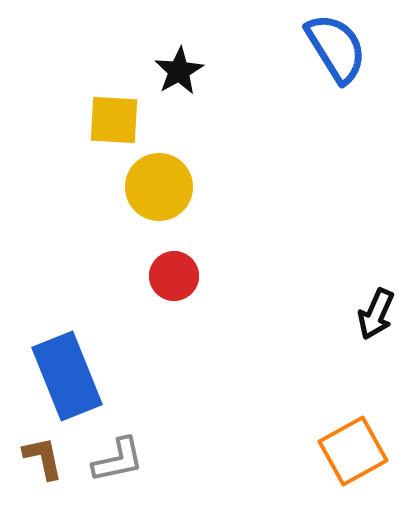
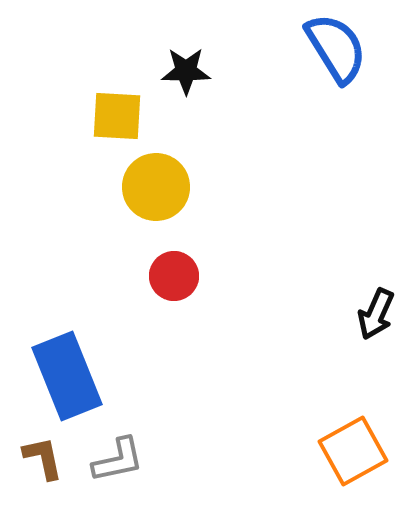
black star: moved 7 px right; rotated 30 degrees clockwise
yellow square: moved 3 px right, 4 px up
yellow circle: moved 3 px left
